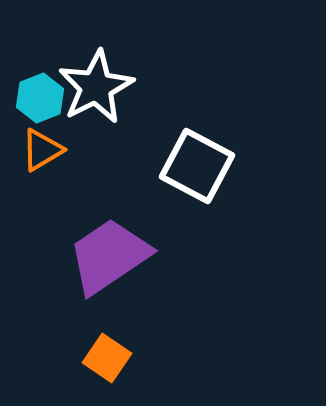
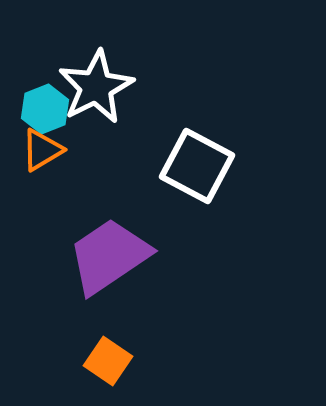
cyan hexagon: moved 5 px right, 11 px down
orange square: moved 1 px right, 3 px down
